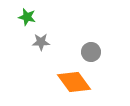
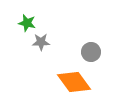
green star: moved 6 px down
